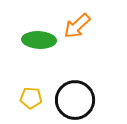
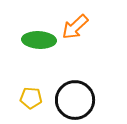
orange arrow: moved 2 px left, 1 px down
